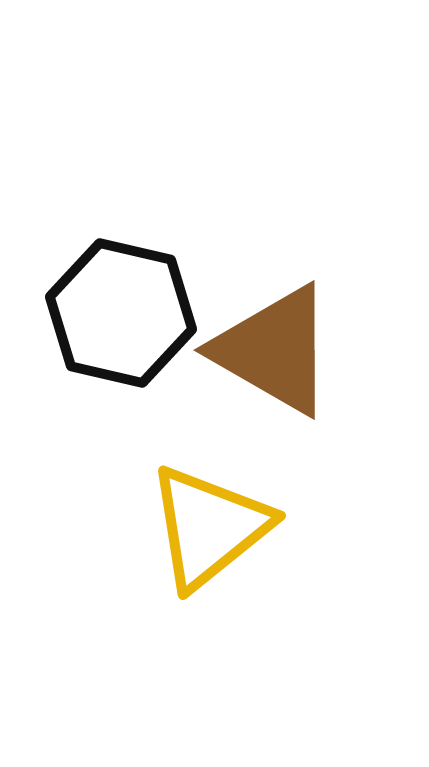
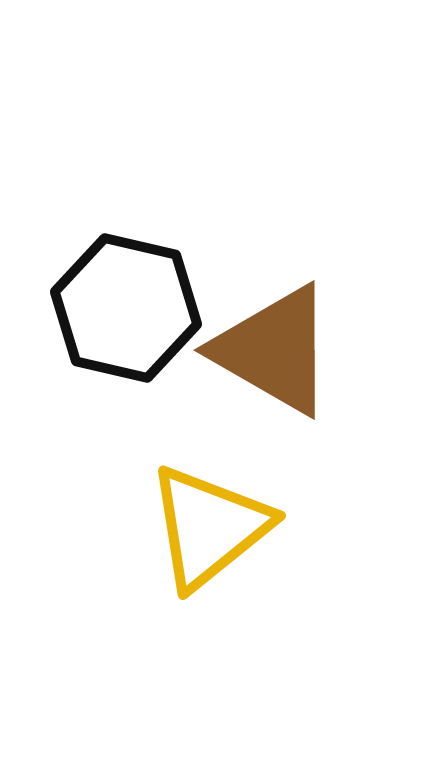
black hexagon: moved 5 px right, 5 px up
